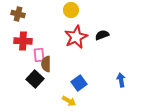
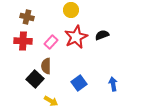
brown cross: moved 9 px right, 3 px down
pink rectangle: moved 12 px right, 13 px up; rotated 48 degrees clockwise
brown semicircle: moved 2 px down
blue arrow: moved 8 px left, 4 px down
yellow arrow: moved 18 px left
